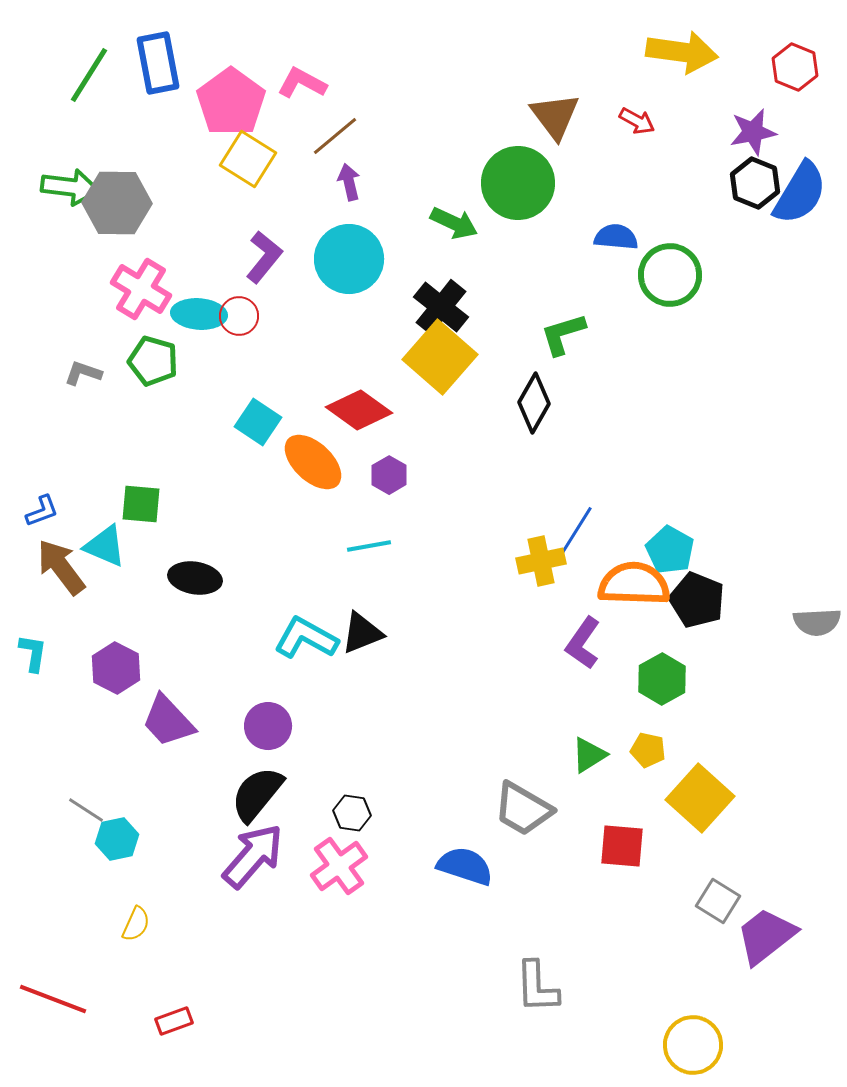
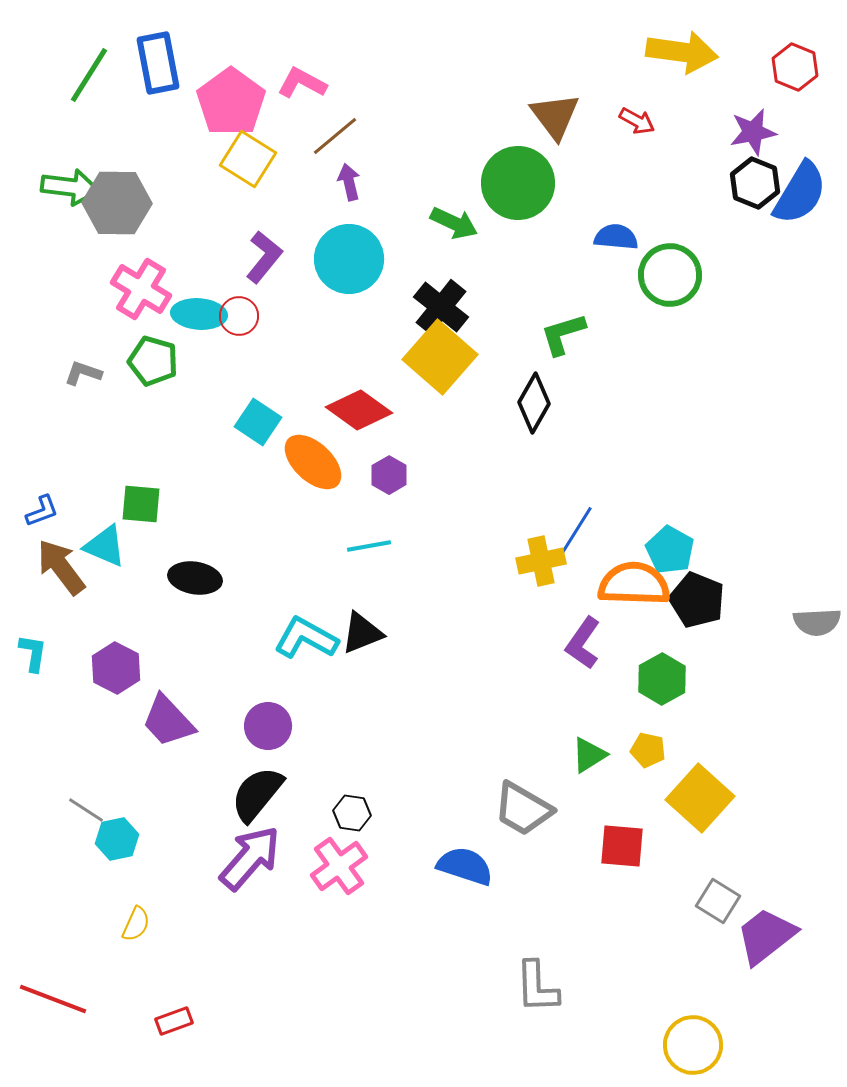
purple arrow at (253, 856): moved 3 px left, 2 px down
